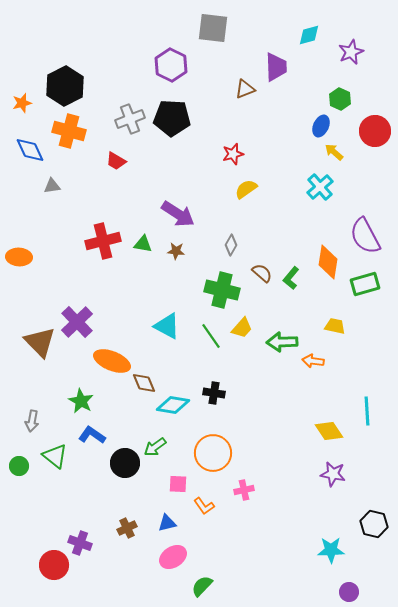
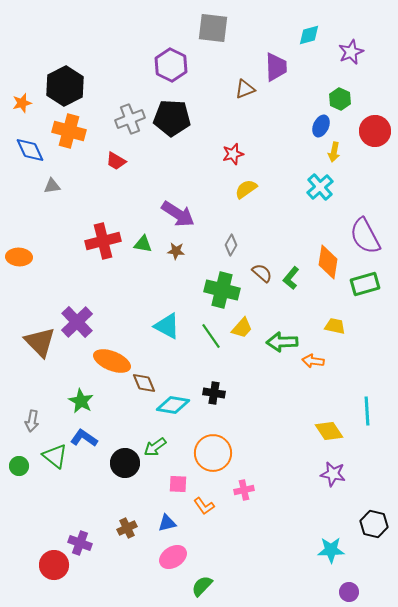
yellow arrow at (334, 152): rotated 120 degrees counterclockwise
blue L-shape at (92, 435): moved 8 px left, 3 px down
